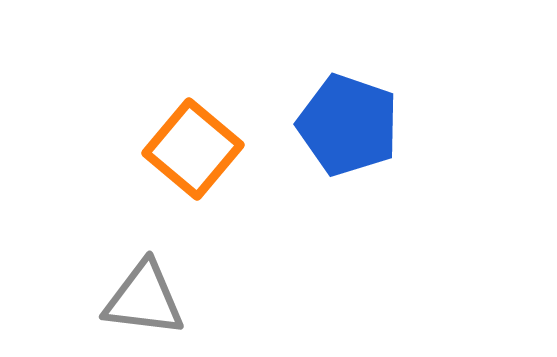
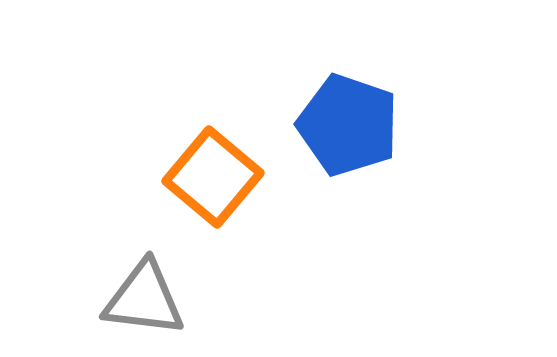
orange square: moved 20 px right, 28 px down
